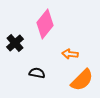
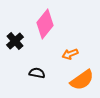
black cross: moved 2 px up
orange arrow: rotated 28 degrees counterclockwise
orange semicircle: rotated 10 degrees clockwise
